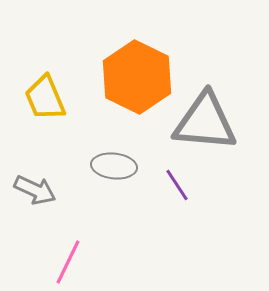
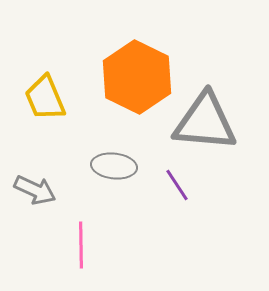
pink line: moved 13 px right, 17 px up; rotated 27 degrees counterclockwise
